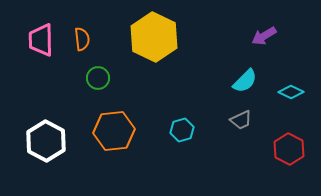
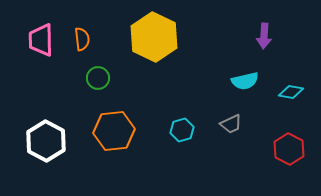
purple arrow: rotated 55 degrees counterclockwise
cyan semicircle: rotated 32 degrees clockwise
cyan diamond: rotated 15 degrees counterclockwise
gray trapezoid: moved 10 px left, 4 px down
